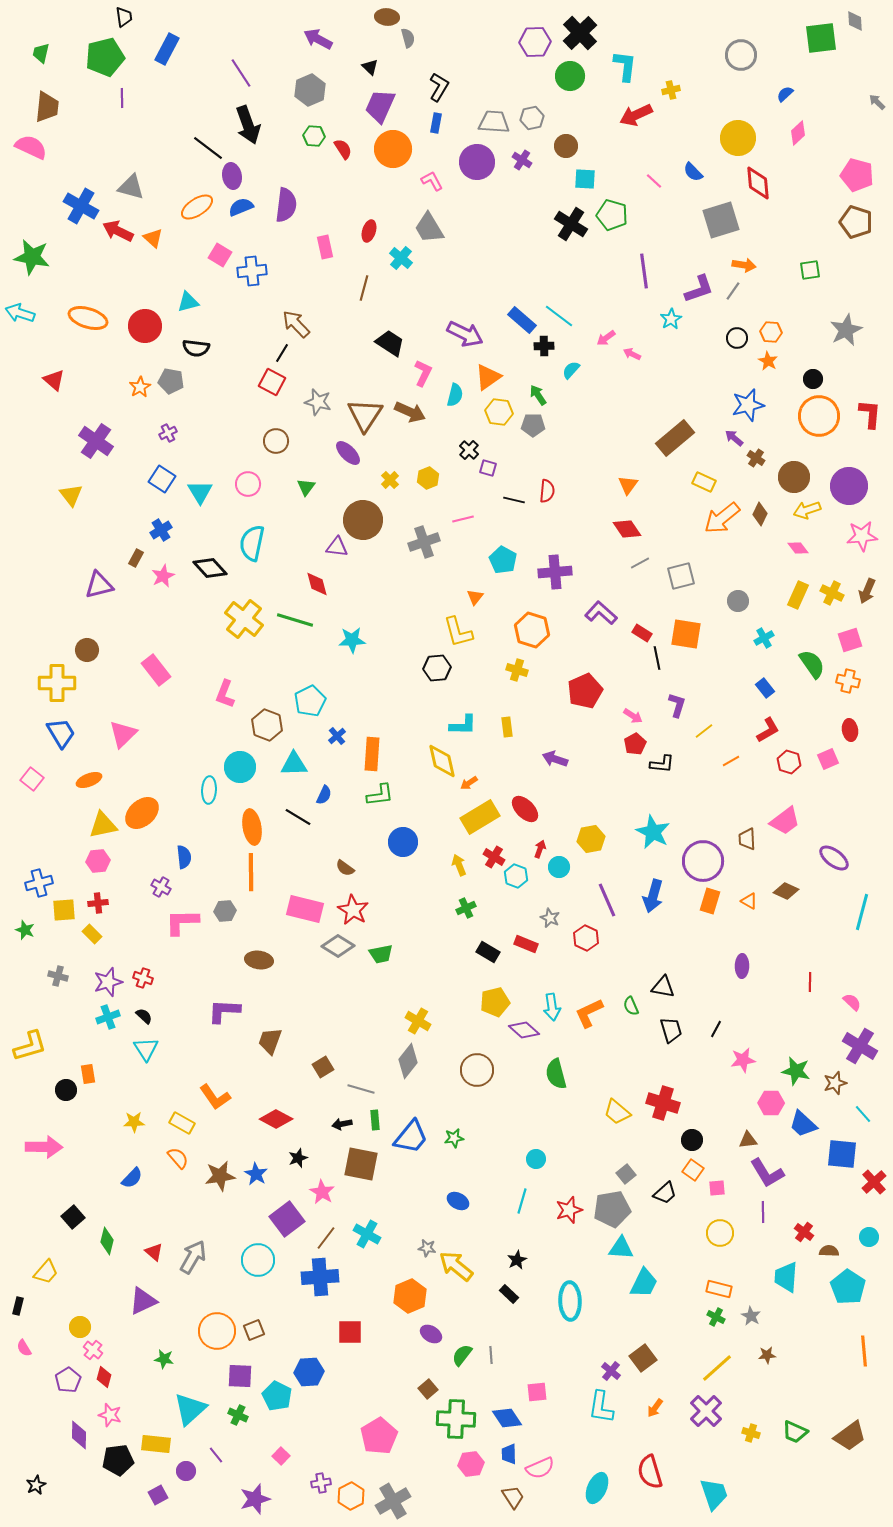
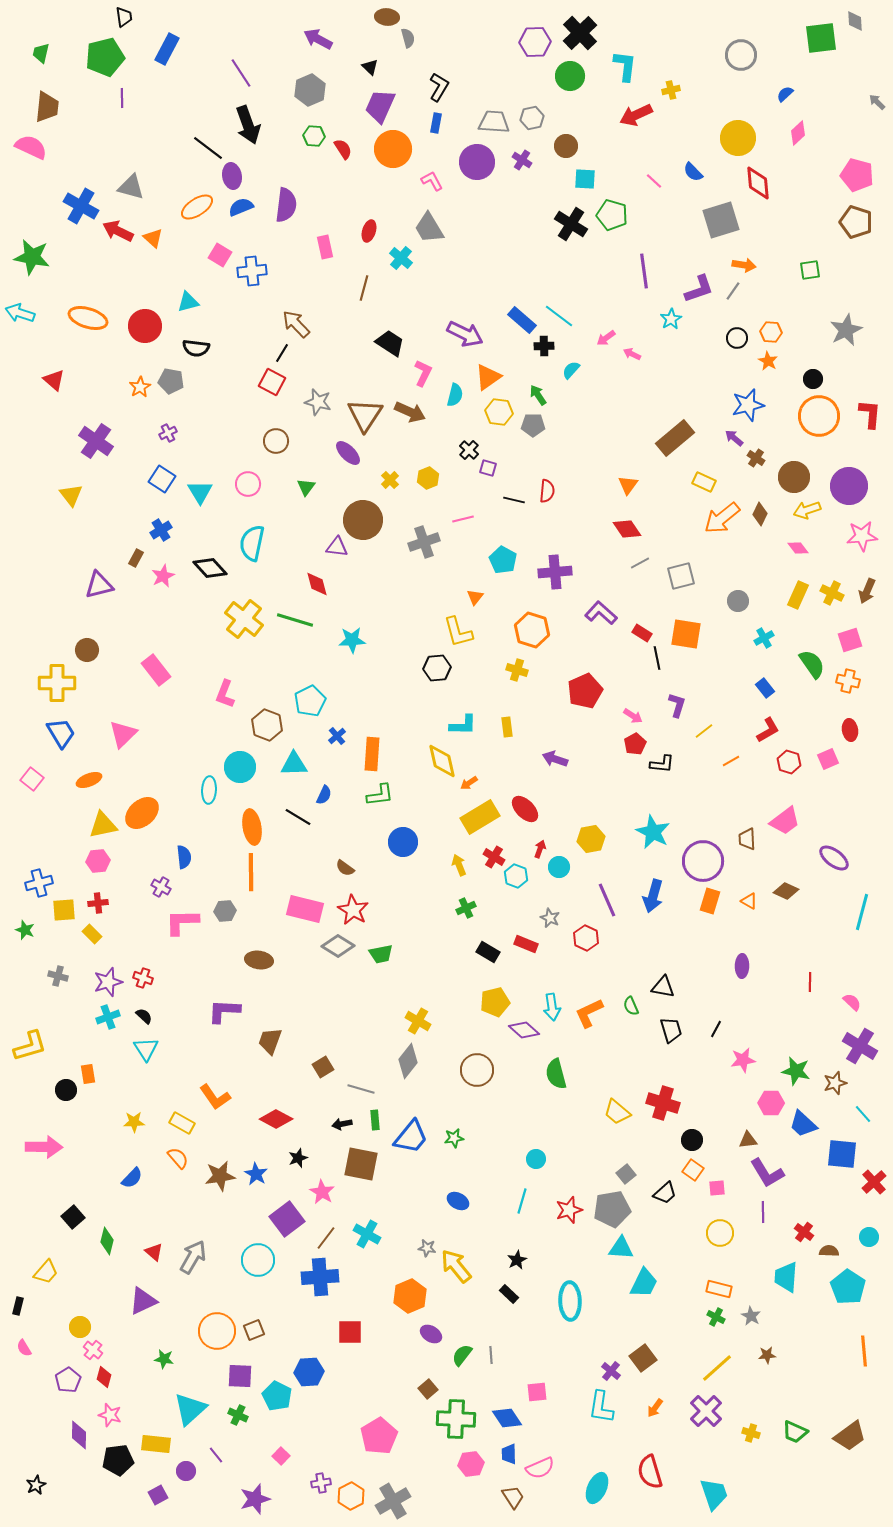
yellow arrow at (456, 1266): rotated 12 degrees clockwise
